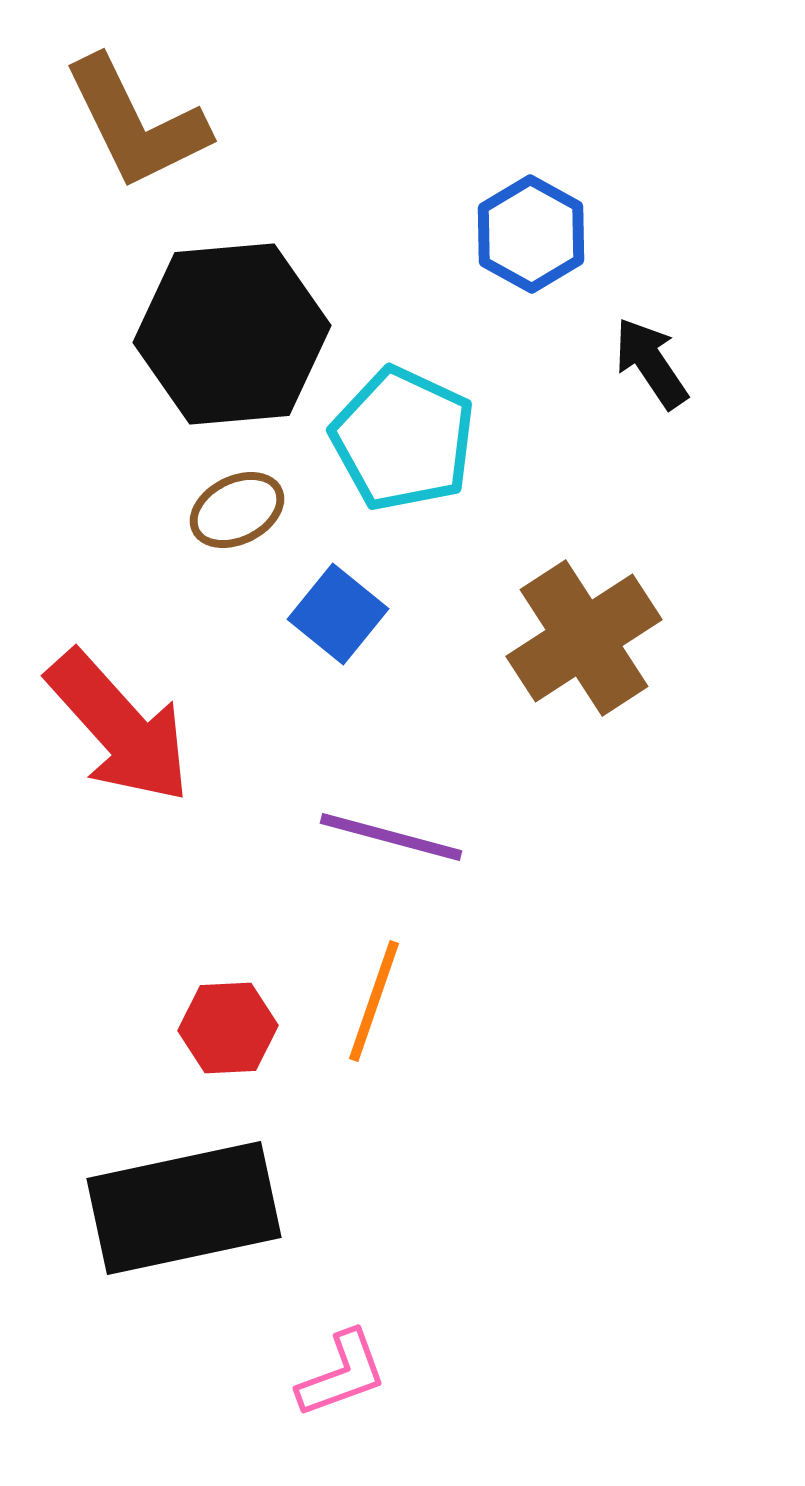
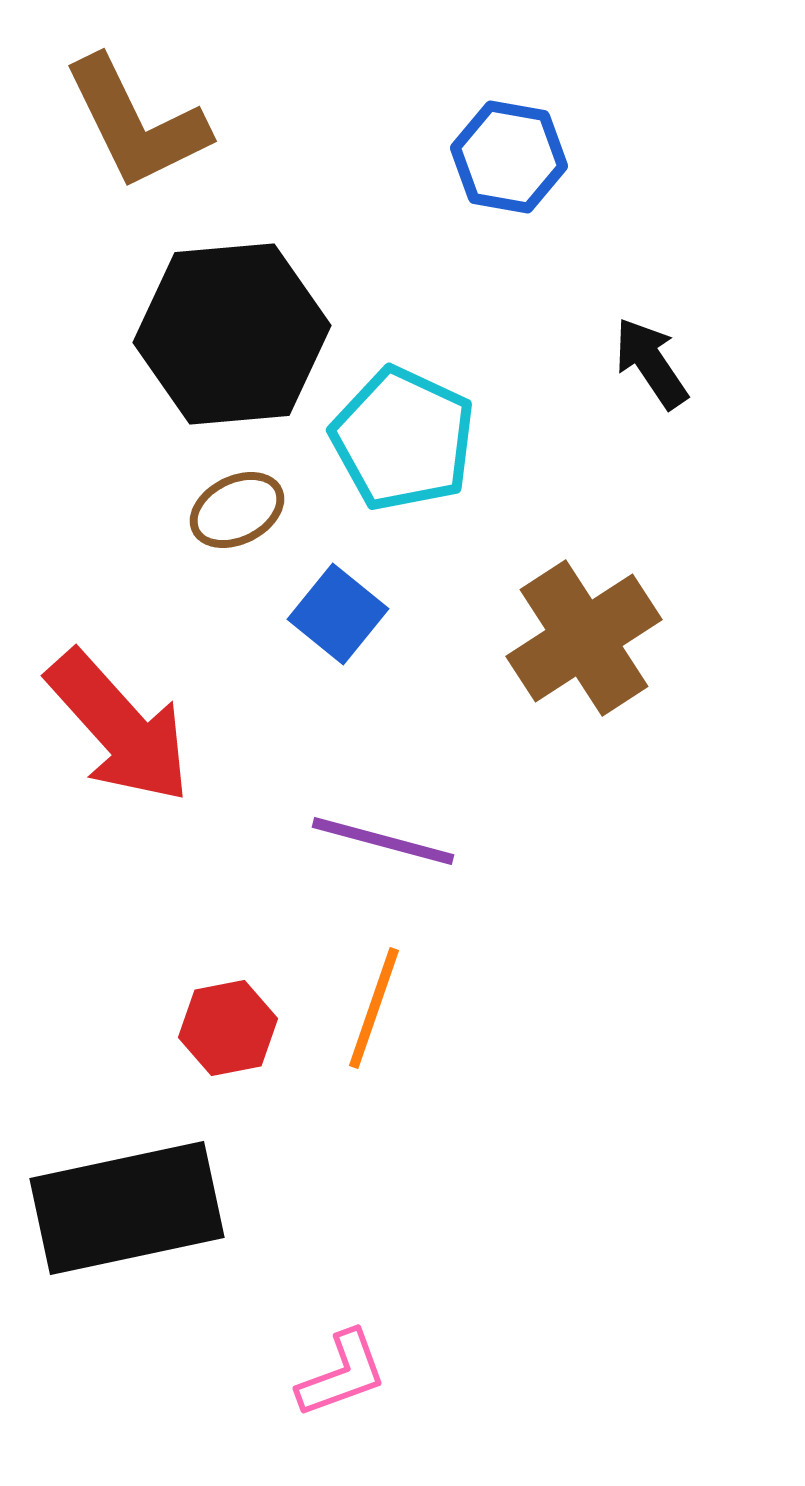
blue hexagon: moved 22 px left, 77 px up; rotated 19 degrees counterclockwise
purple line: moved 8 px left, 4 px down
orange line: moved 7 px down
red hexagon: rotated 8 degrees counterclockwise
black rectangle: moved 57 px left
